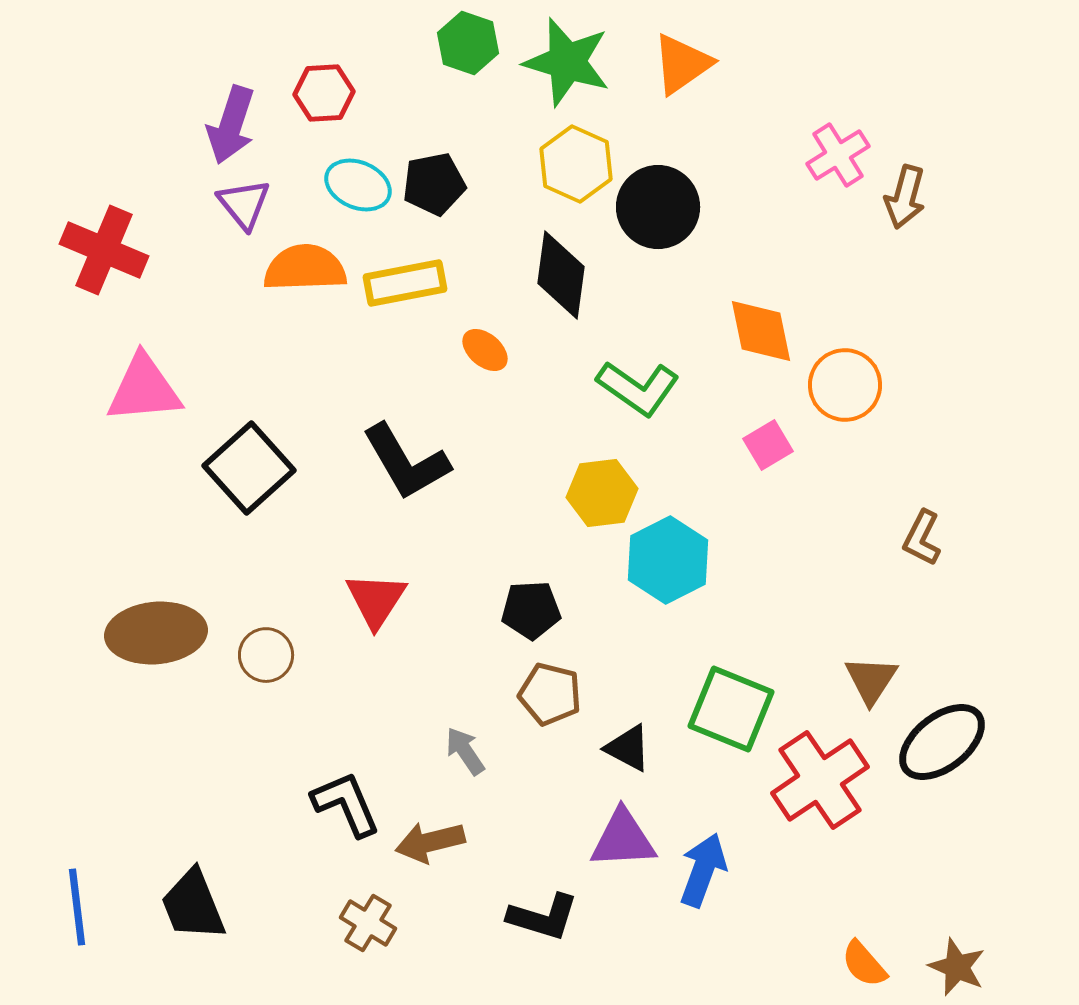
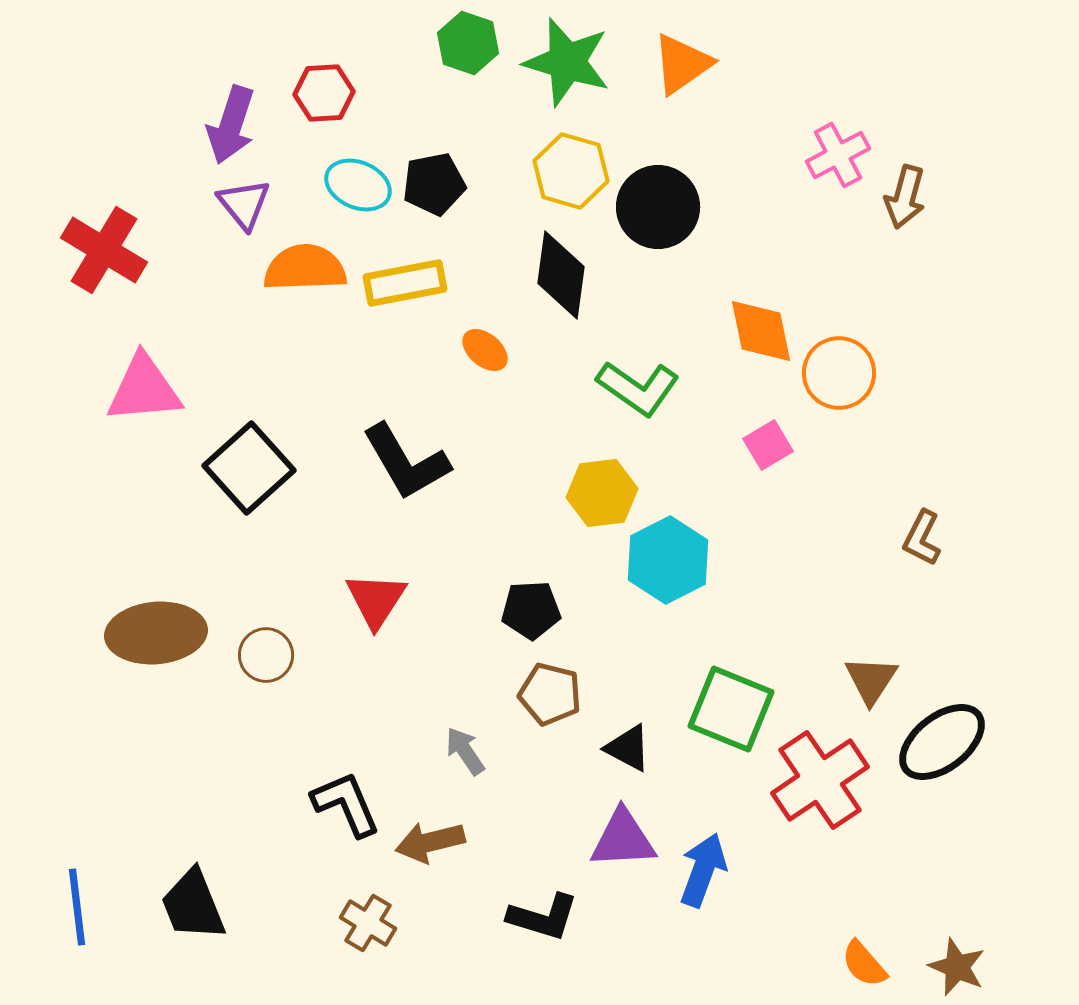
pink cross at (838, 155): rotated 4 degrees clockwise
yellow hexagon at (576, 164): moved 5 px left, 7 px down; rotated 8 degrees counterclockwise
red cross at (104, 250): rotated 8 degrees clockwise
orange circle at (845, 385): moved 6 px left, 12 px up
